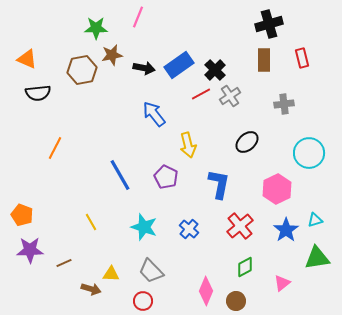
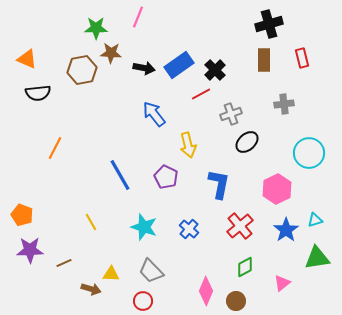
brown star at (112, 55): moved 1 px left, 2 px up; rotated 15 degrees clockwise
gray cross at (230, 96): moved 1 px right, 18 px down; rotated 15 degrees clockwise
